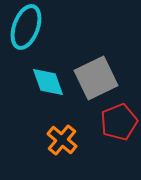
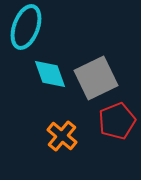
cyan diamond: moved 2 px right, 8 px up
red pentagon: moved 2 px left, 1 px up
orange cross: moved 4 px up
